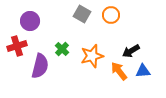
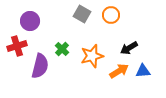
black arrow: moved 2 px left, 3 px up
orange arrow: rotated 96 degrees clockwise
